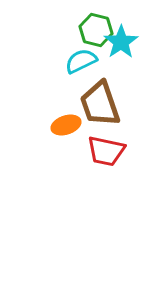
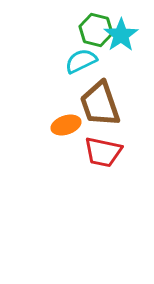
cyan star: moved 7 px up
red trapezoid: moved 3 px left, 1 px down
